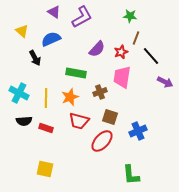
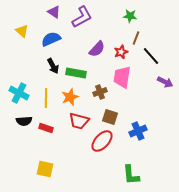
black arrow: moved 18 px right, 8 px down
